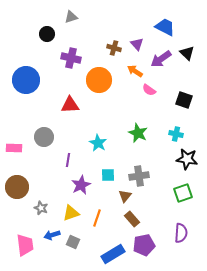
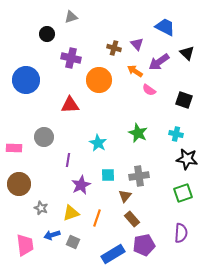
purple arrow: moved 2 px left, 3 px down
brown circle: moved 2 px right, 3 px up
